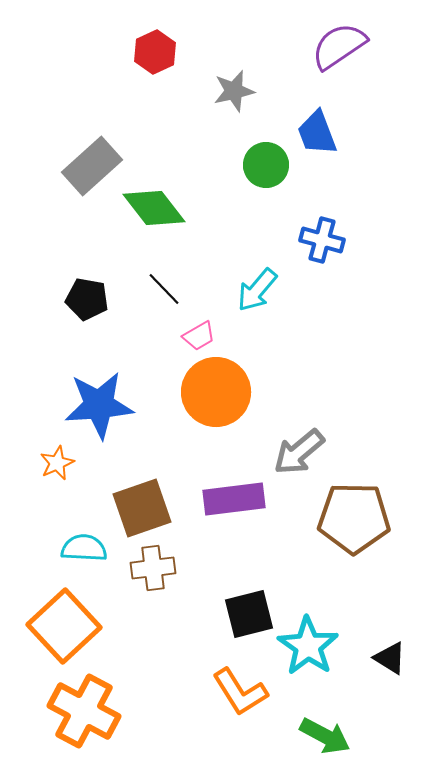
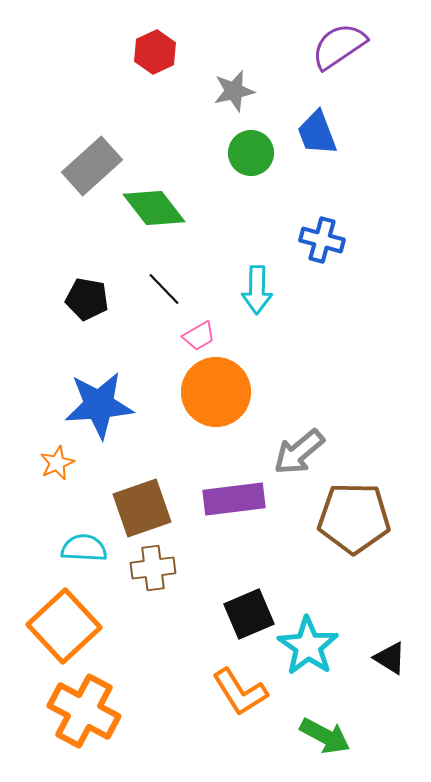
green circle: moved 15 px left, 12 px up
cyan arrow: rotated 39 degrees counterclockwise
black square: rotated 9 degrees counterclockwise
